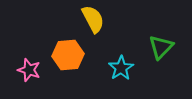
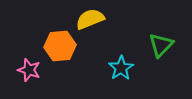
yellow semicircle: moved 3 px left; rotated 84 degrees counterclockwise
green triangle: moved 2 px up
orange hexagon: moved 8 px left, 9 px up
